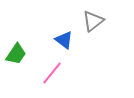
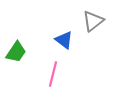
green trapezoid: moved 2 px up
pink line: moved 1 px right, 1 px down; rotated 25 degrees counterclockwise
